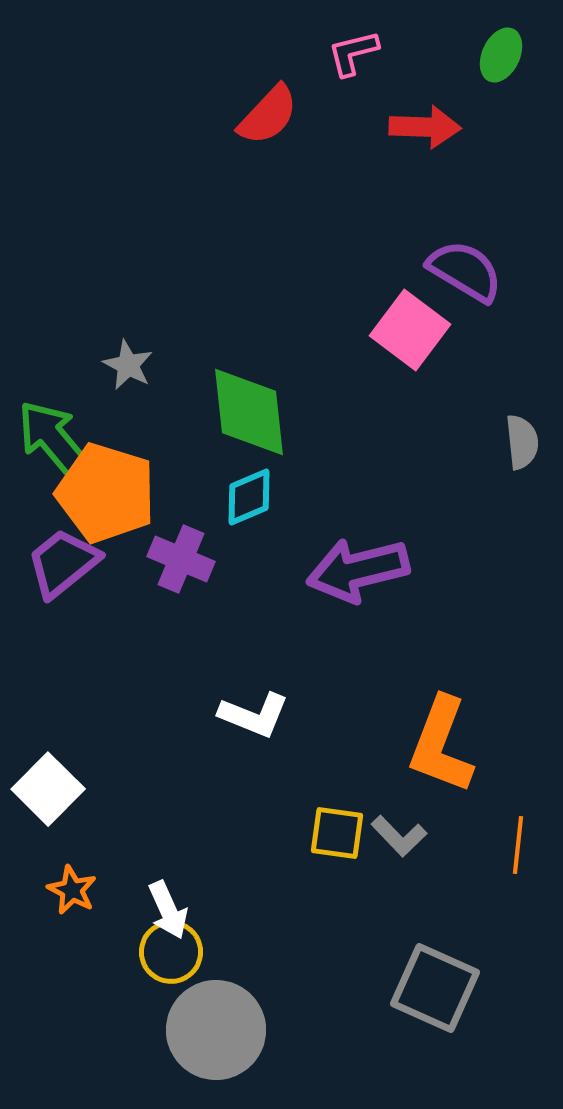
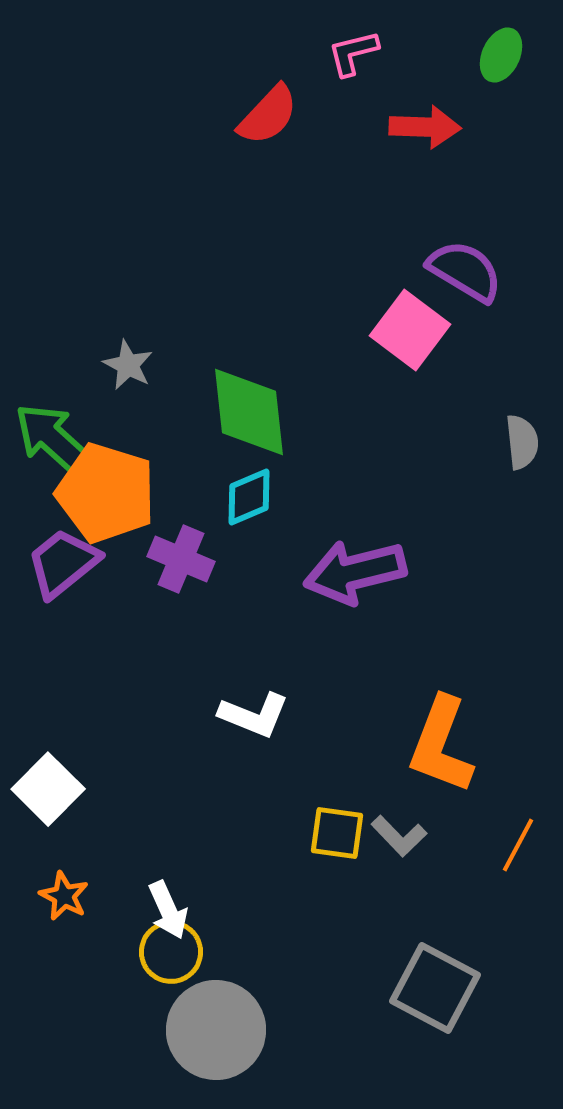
green arrow: rotated 8 degrees counterclockwise
purple arrow: moved 3 px left, 2 px down
orange line: rotated 22 degrees clockwise
orange star: moved 8 px left, 6 px down
gray square: rotated 4 degrees clockwise
